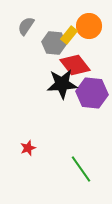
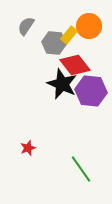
black star: rotated 28 degrees clockwise
purple hexagon: moved 1 px left, 2 px up
